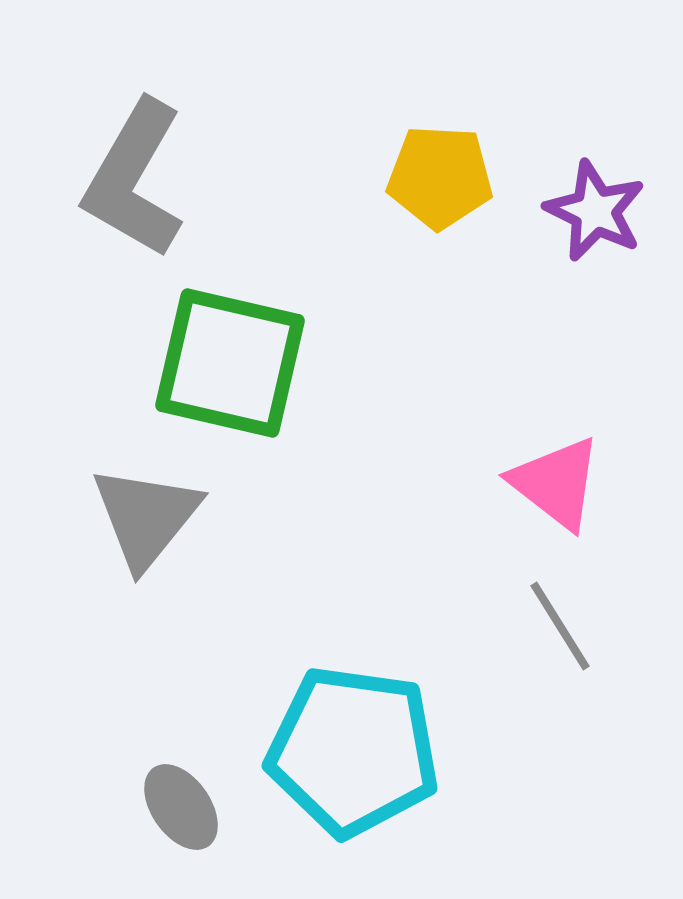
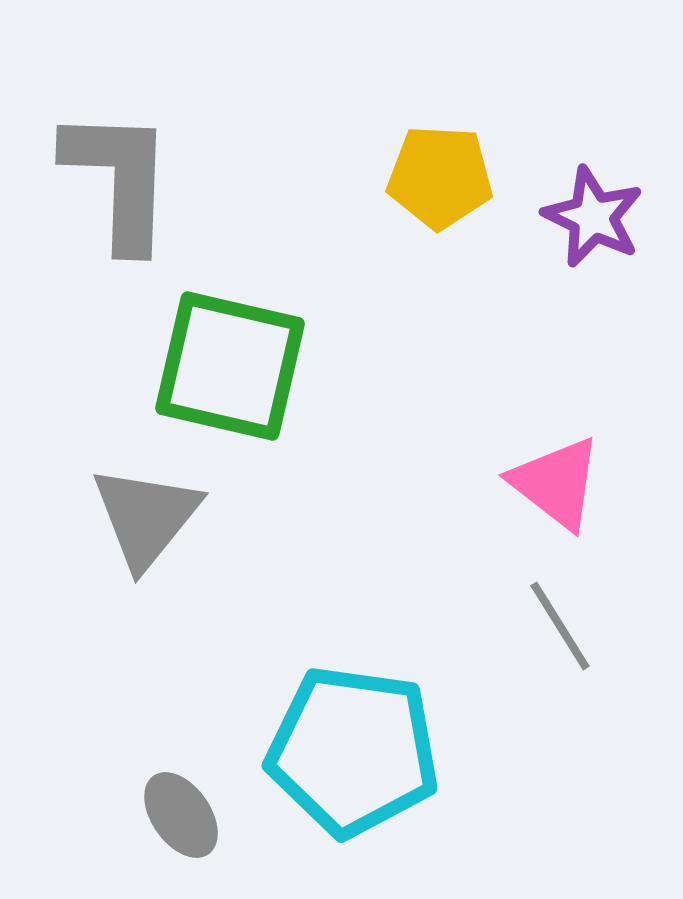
gray L-shape: moved 15 px left; rotated 152 degrees clockwise
purple star: moved 2 px left, 6 px down
green square: moved 3 px down
gray ellipse: moved 8 px down
